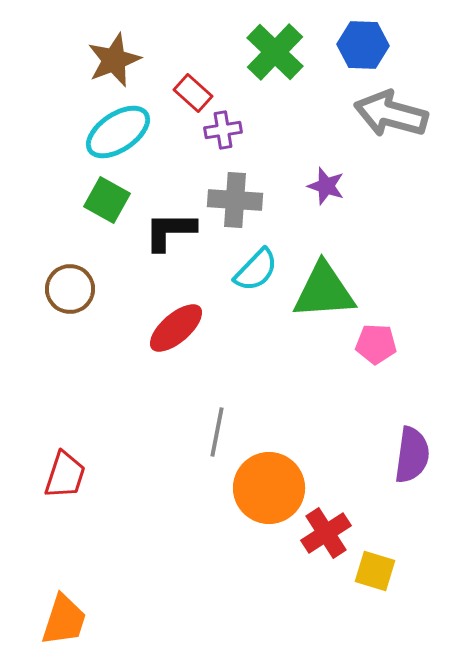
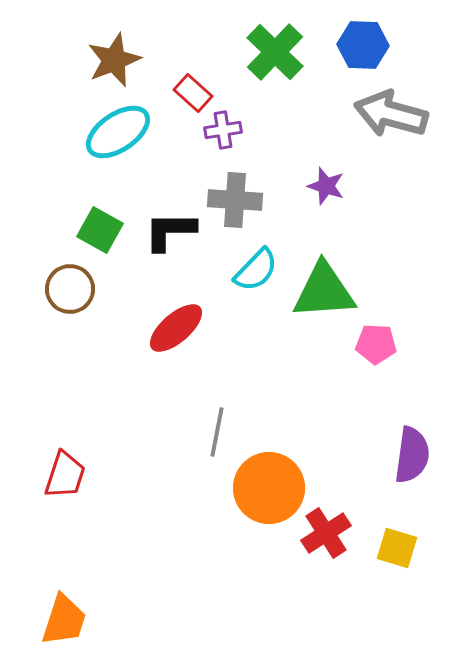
green square: moved 7 px left, 30 px down
yellow square: moved 22 px right, 23 px up
